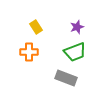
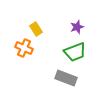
yellow rectangle: moved 2 px down
orange cross: moved 5 px left, 4 px up; rotated 24 degrees clockwise
